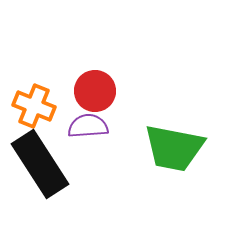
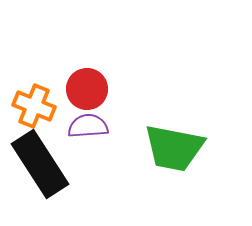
red circle: moved 8 px left, 2 px up
